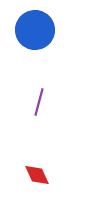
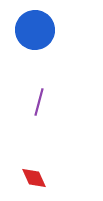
red diamond: moved 3 px left, 3 px down
